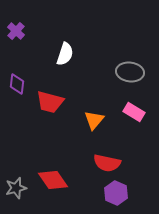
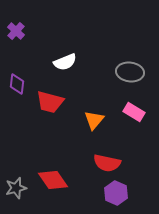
white semicircle: moved 8 px down; rotated 50 degrees clockwise
